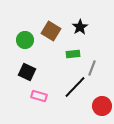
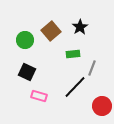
brown square: rotated 18 degrees clockwise
